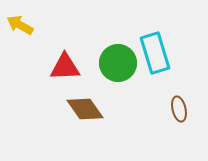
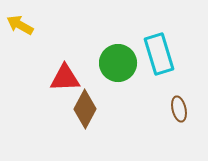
cyan rectangle: moved 4 px right, 1 px down
red triangle: moved 11 px down
brown diamond: rotated 63 degrees clockwise
